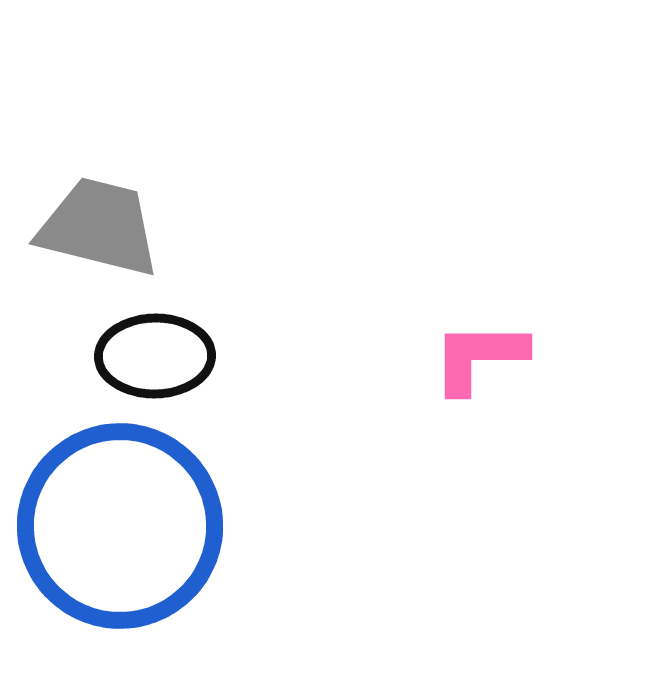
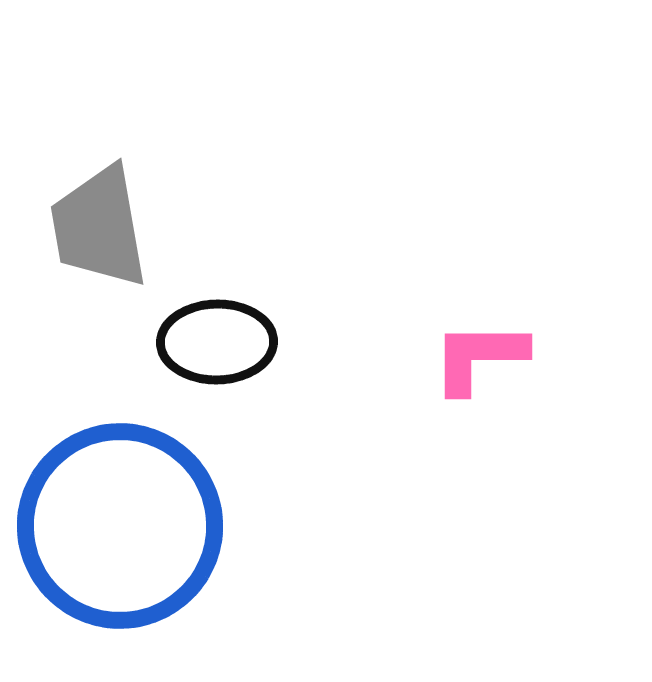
gray trapezoid: rotated 114 degrees counterclockwise
black ellipse: moved 62 px right, 14 px up
